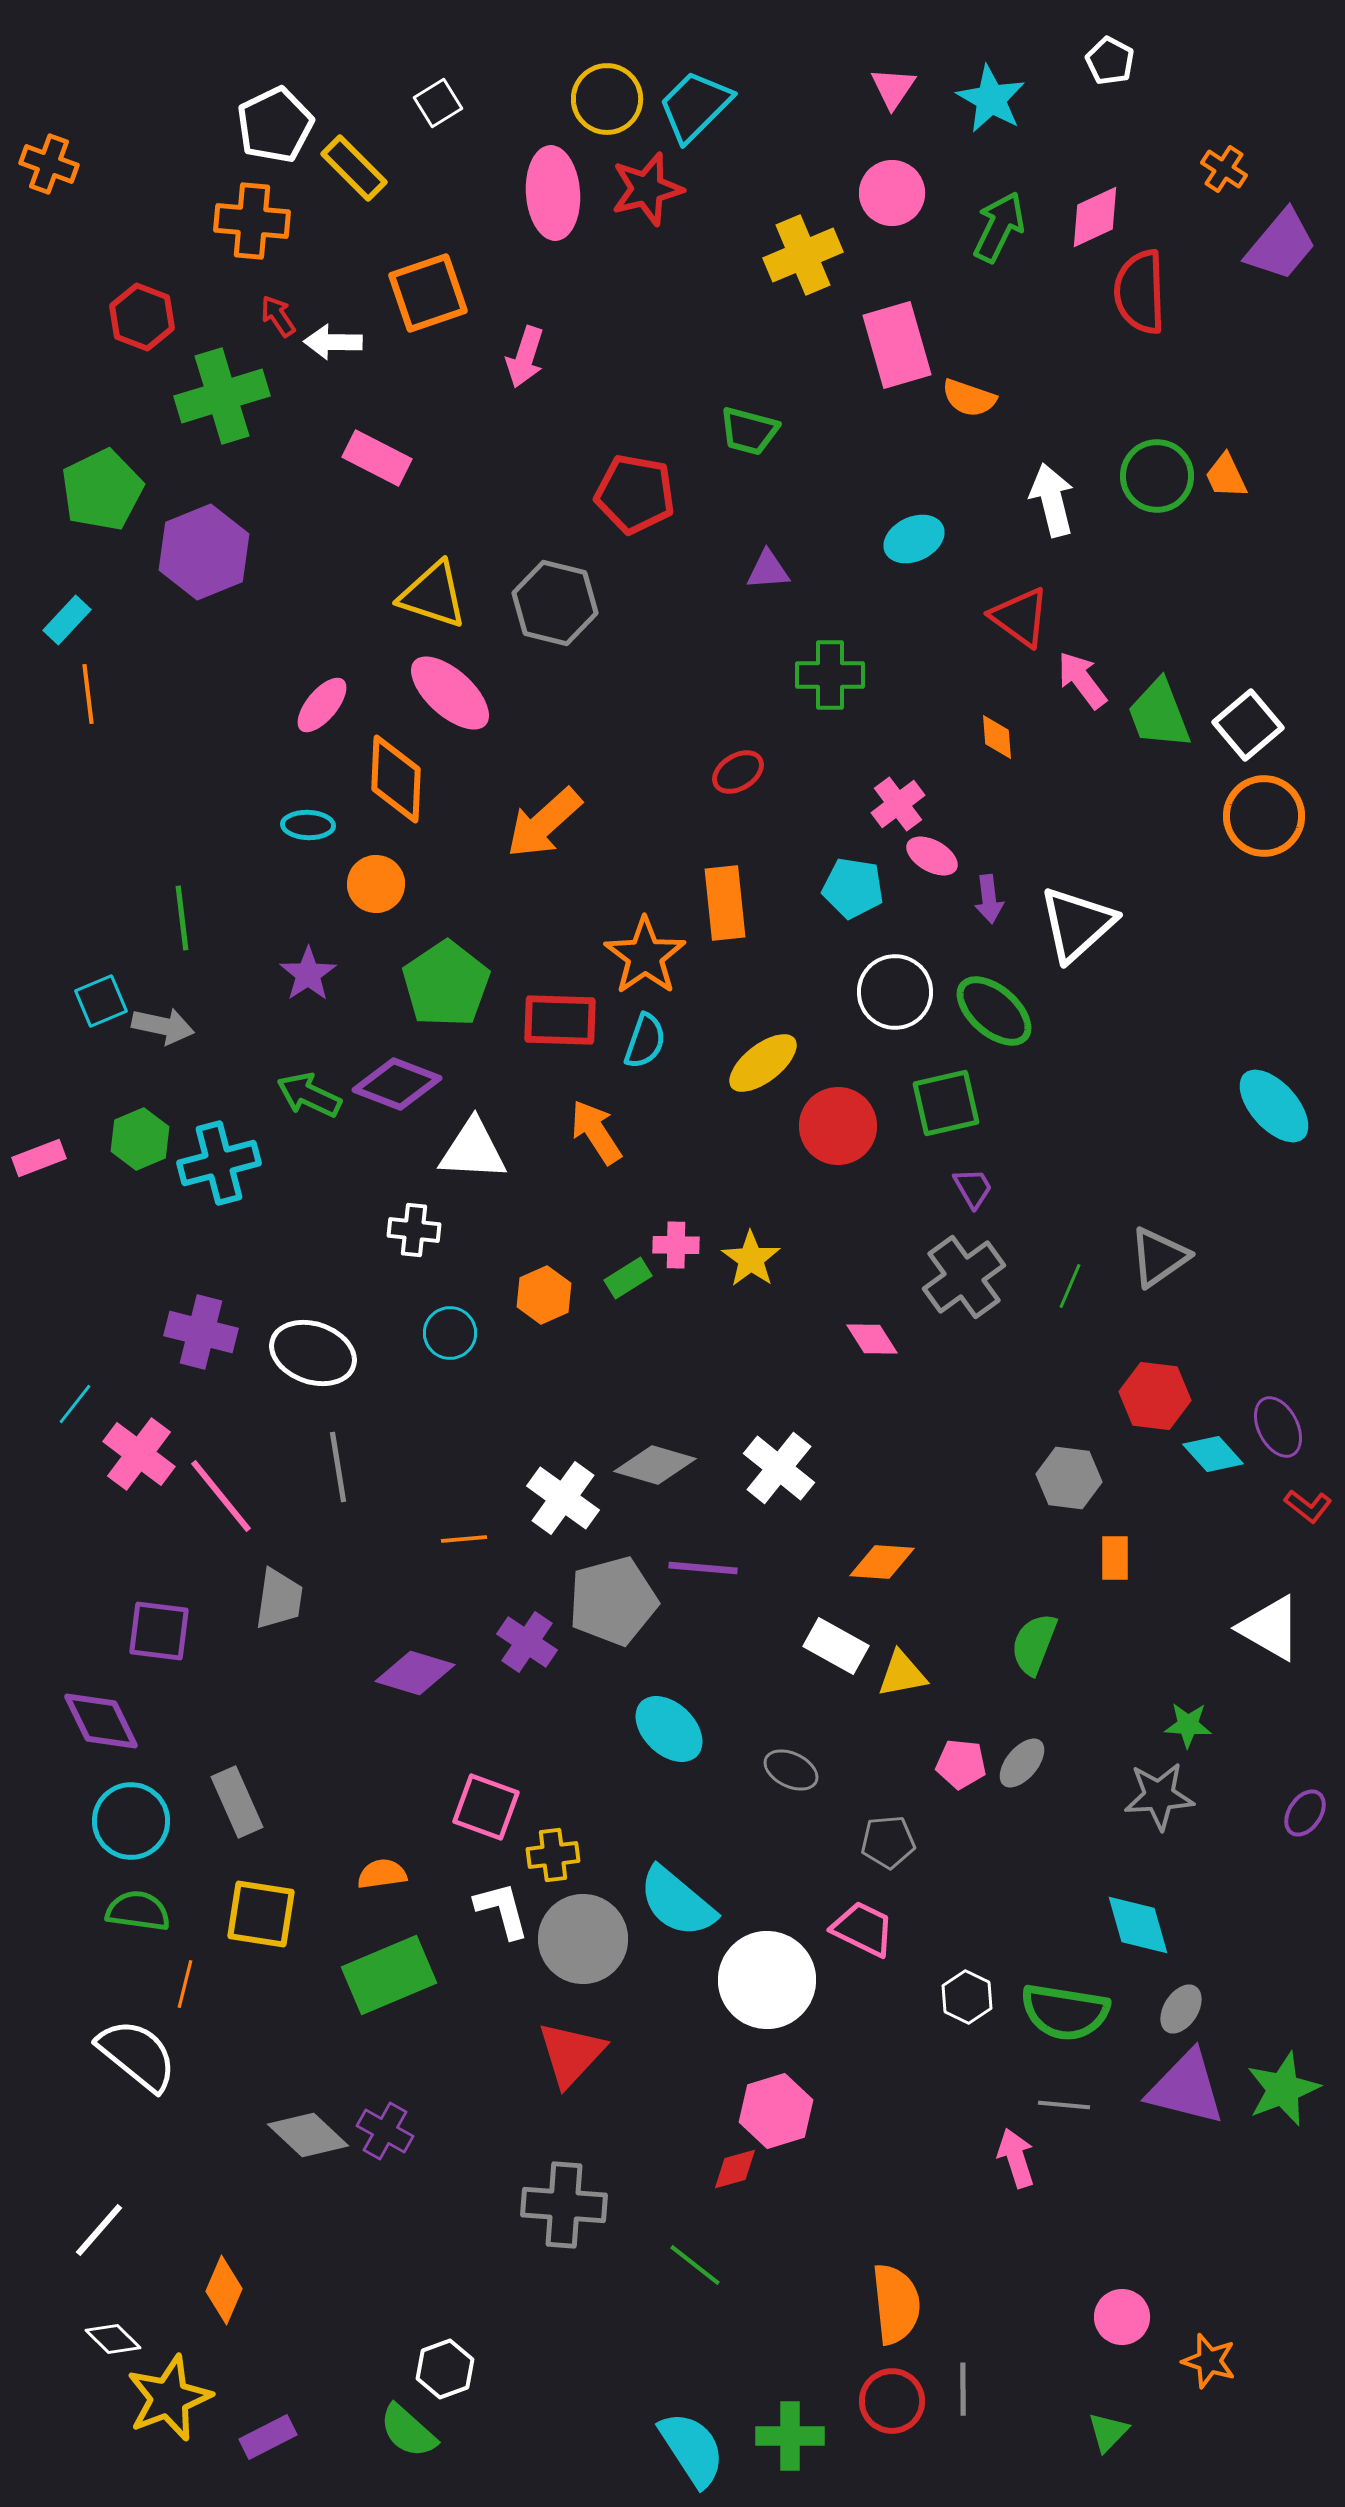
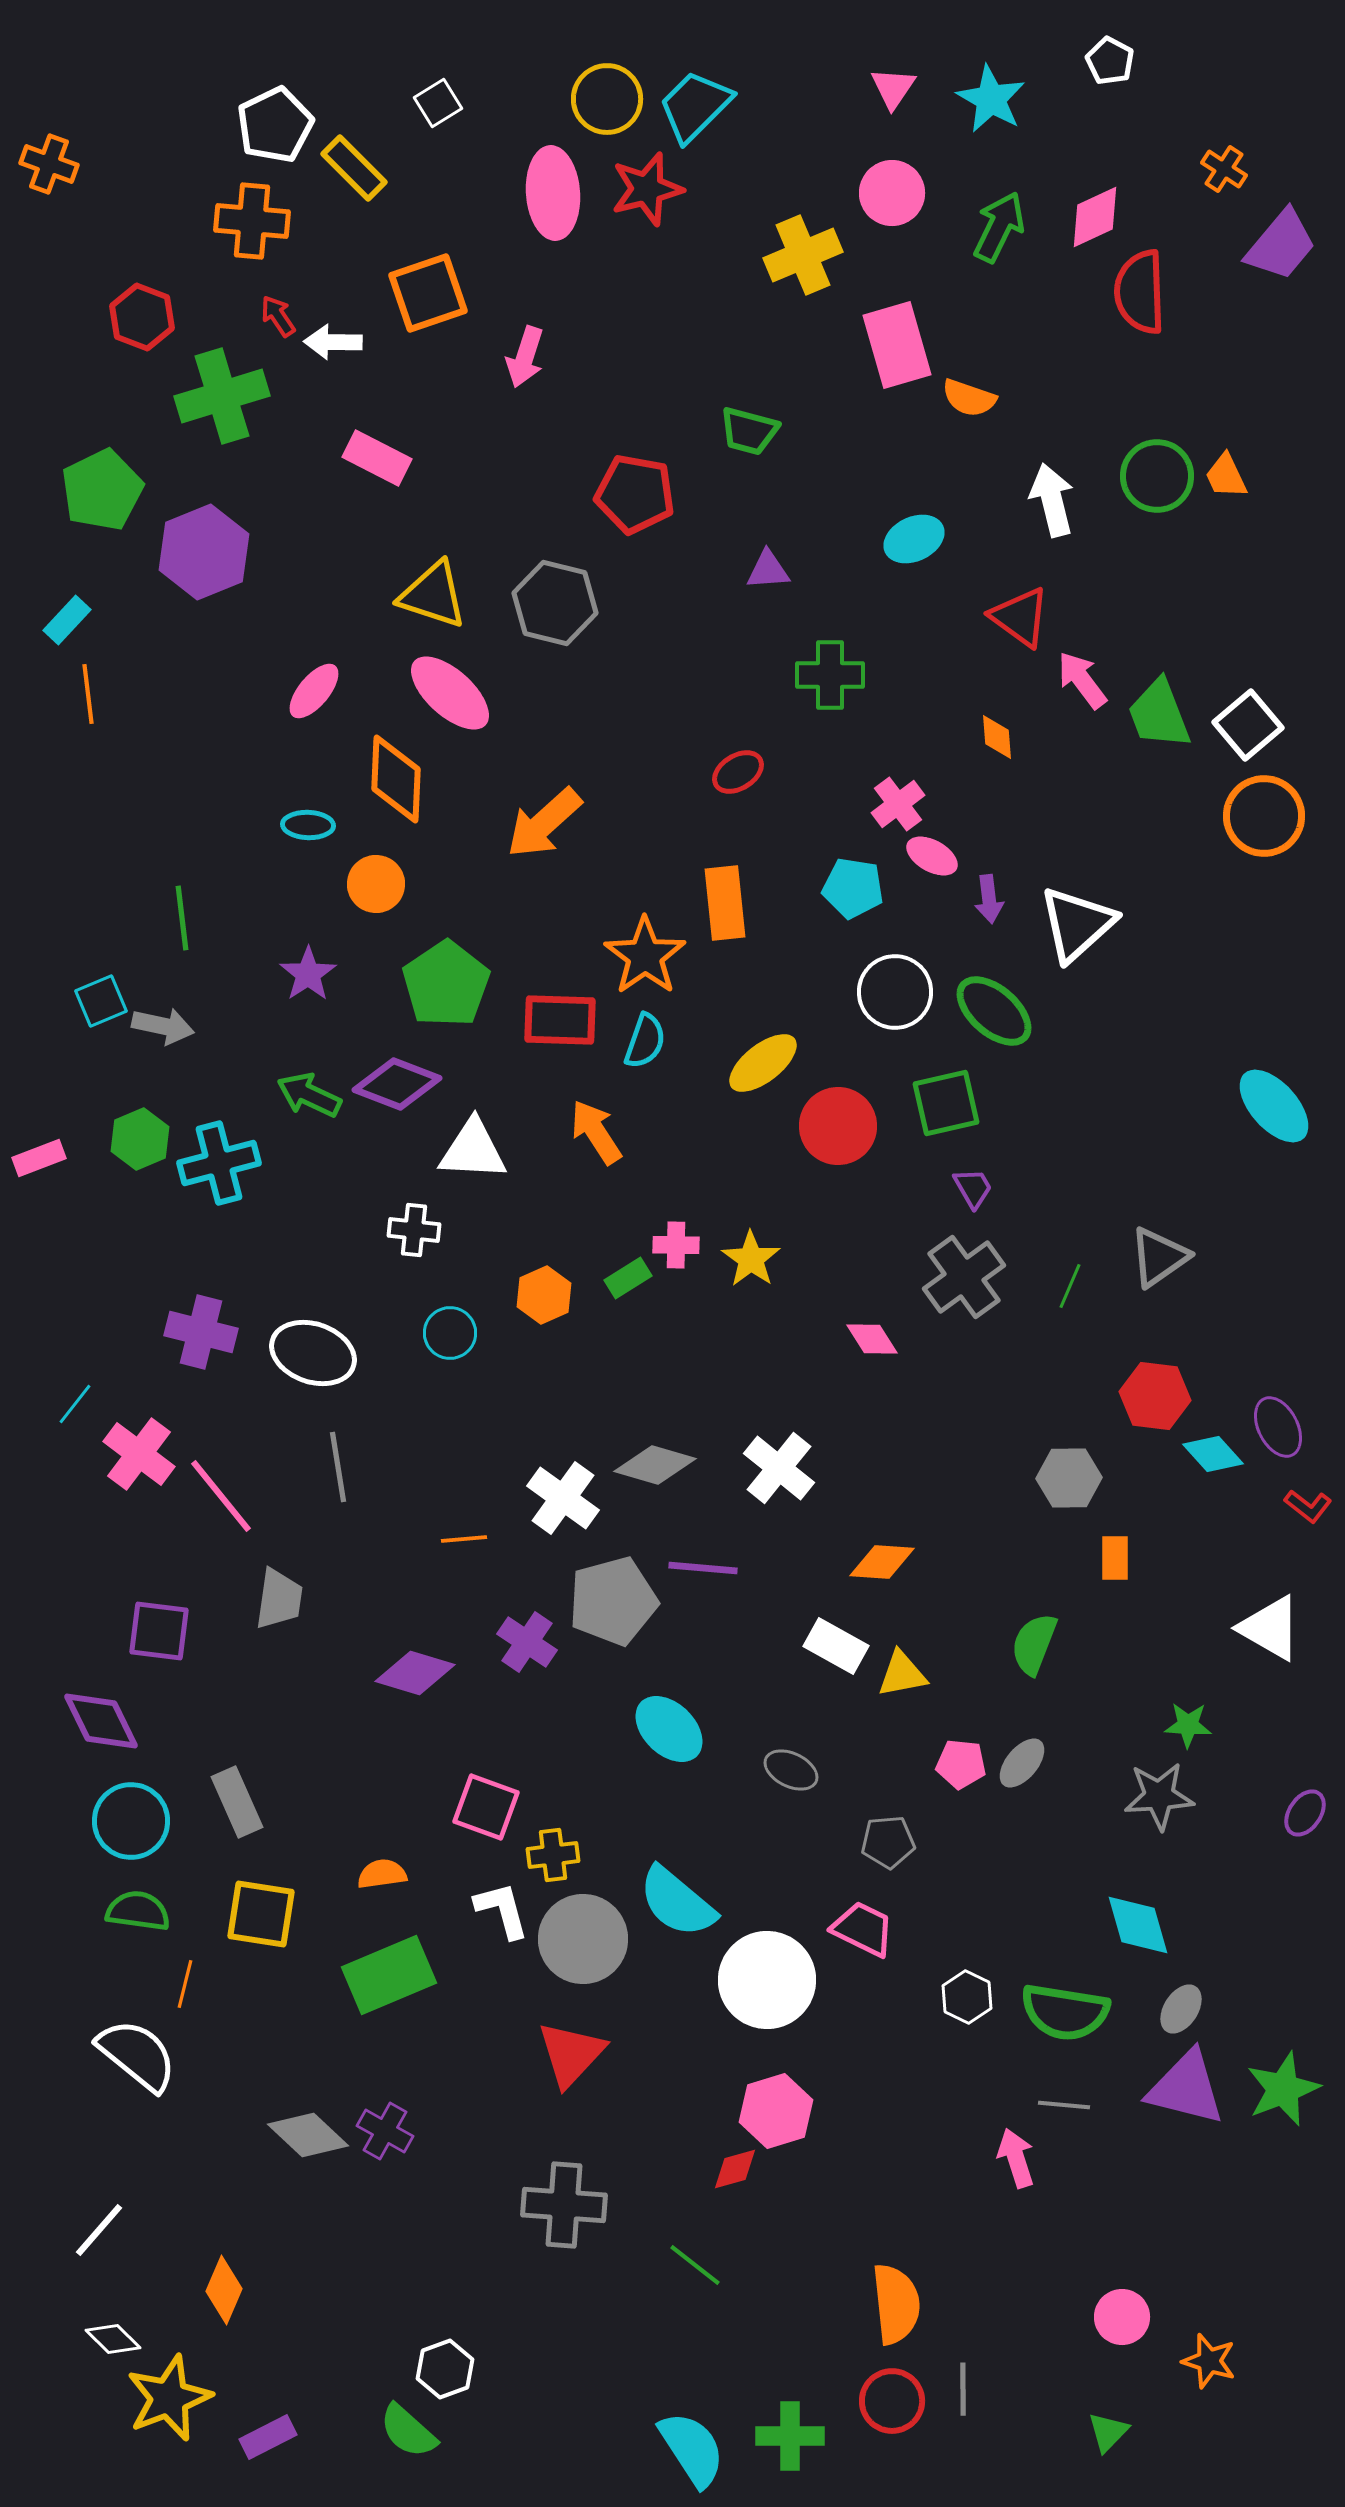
pink ellipse at (322, 705): moved 8 px left, 14 px up
gray hexagon at (1069, 1478): rotated 8 degrees counterclockwise
